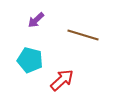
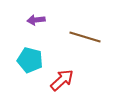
purple arrow: rotated 36 degrees clockwise
brown line: moved 2 px right, 2 px down
